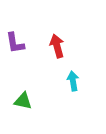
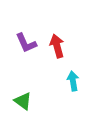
purple L-shape: moved 11 px right; rotated 15 degrees counterclockwise
green triangle: rotated 24 degrees clockwise
